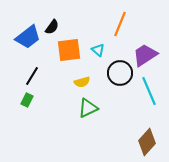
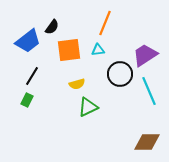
orange line: moved 15 px left, 1 px up
blue trapezoid: moved 4 px down
cyan triangle: rotated 48 degrees counterclockwise
black circle: moved 1 px down
yellow semicircle: moved 5 px left, 2 px down
green triangle: moved 1 px up
brown diamond: rotated 48 degrees clockwise
